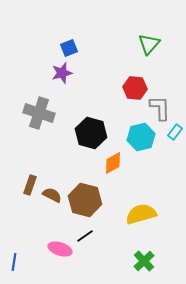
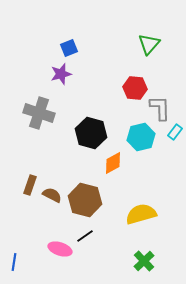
purple star: moved 1 px left, 1 px down
